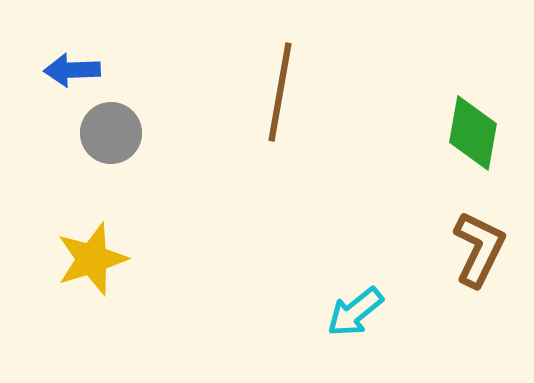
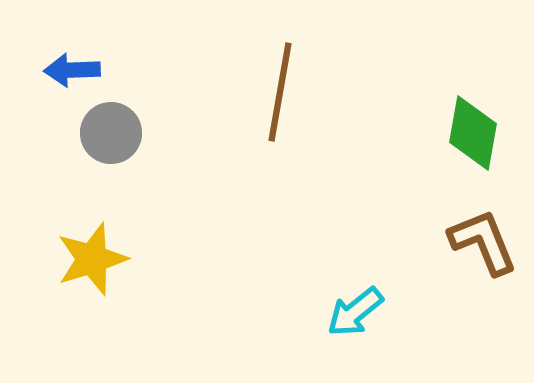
brown L-shape: moved 4 px right, 7 px up; rotated 48 degrees counterclockwise
